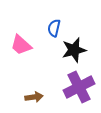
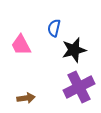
pink trapezoid: rotated 20 degrees clockwise
brown arrow: moved 8 px left, 1 px down
